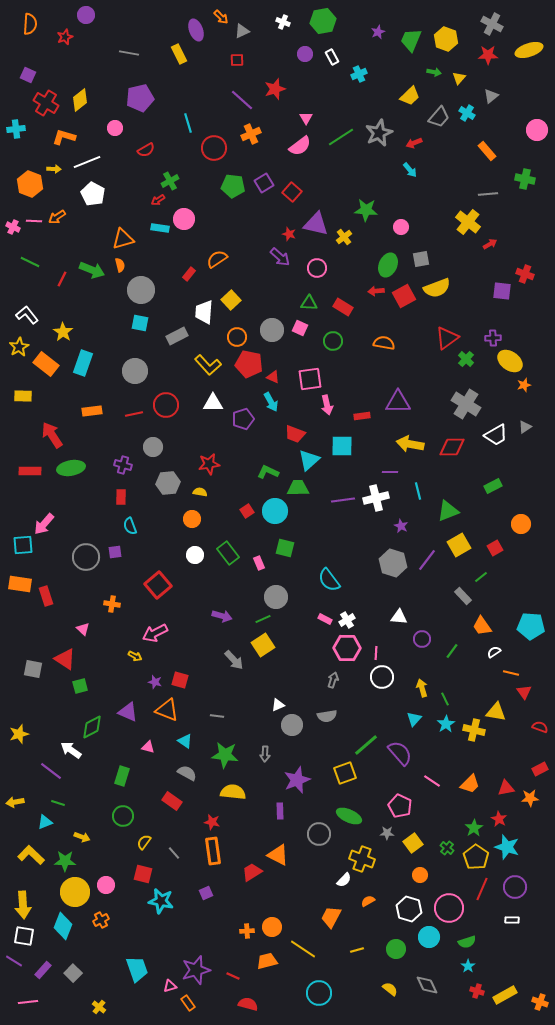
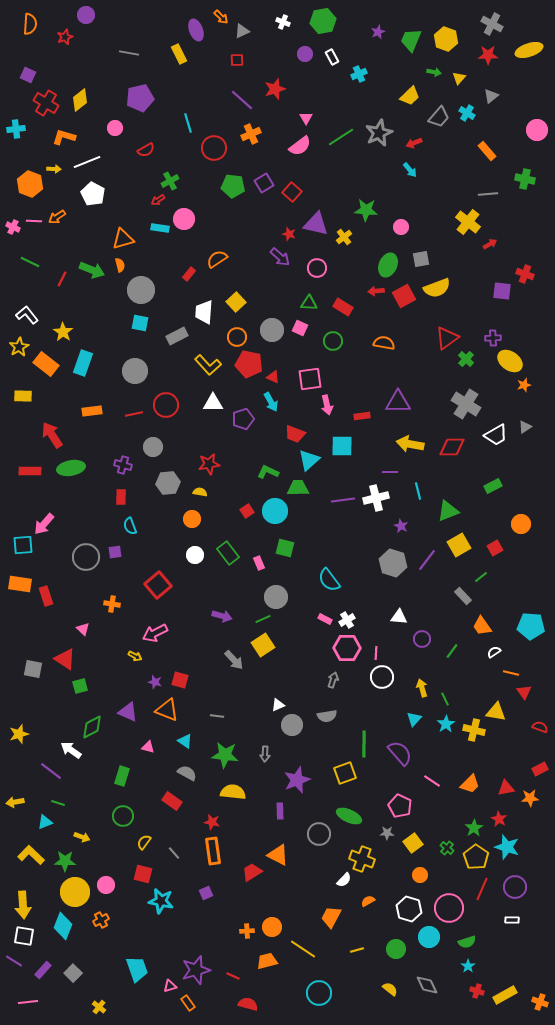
yellow square at (231, 300): moved 5 px right, 2 px down
green line at (366, 745): moved 2 px left, 1 px up; rotated 48 degrees counterclockwise
